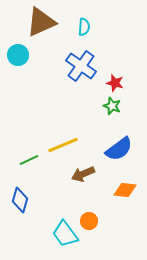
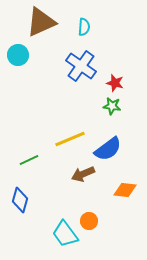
green star: rotated 12 degrees counterclockwise
yellow line: moved 7 px right, 6 px up
blue semicircle: moved 11 px left
